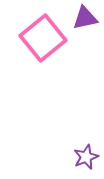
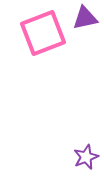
pink square: moved 5 px up; rotated 18 degrees clockwise
